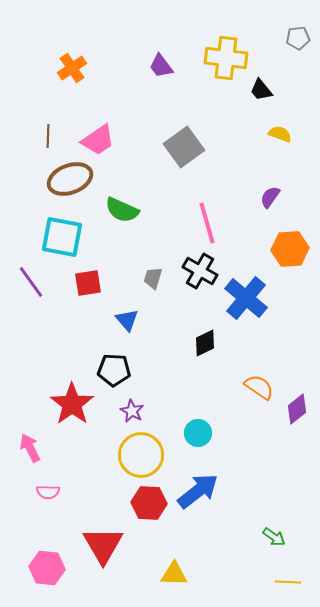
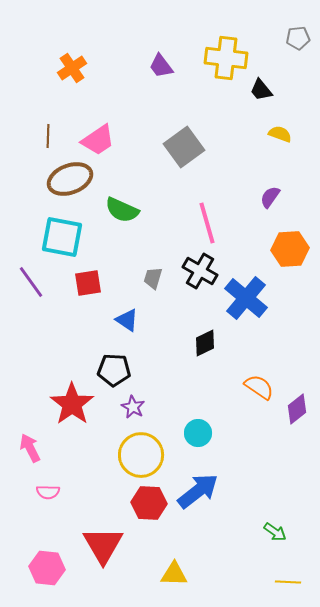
blue triangle: rotated 15 degrees counterclockwise
purple star: moved 1 px right, 4 px up
green arrow: moved 1 px right, 5 px up
